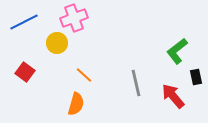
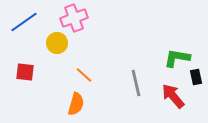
blue line: rotated 8 degrees counterclockwise
green L-shape: moved 7 px down; rotated 48 degrees clockwise
red square: rotated 30 degrees counterclockwise
